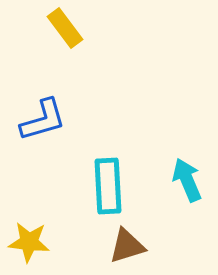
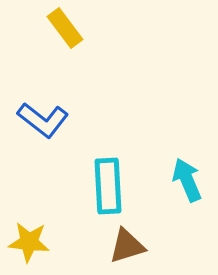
blue L-shape: rotated 54 degrees clockwise
